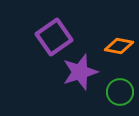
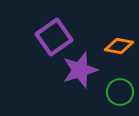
purple star: moved 2 px up
